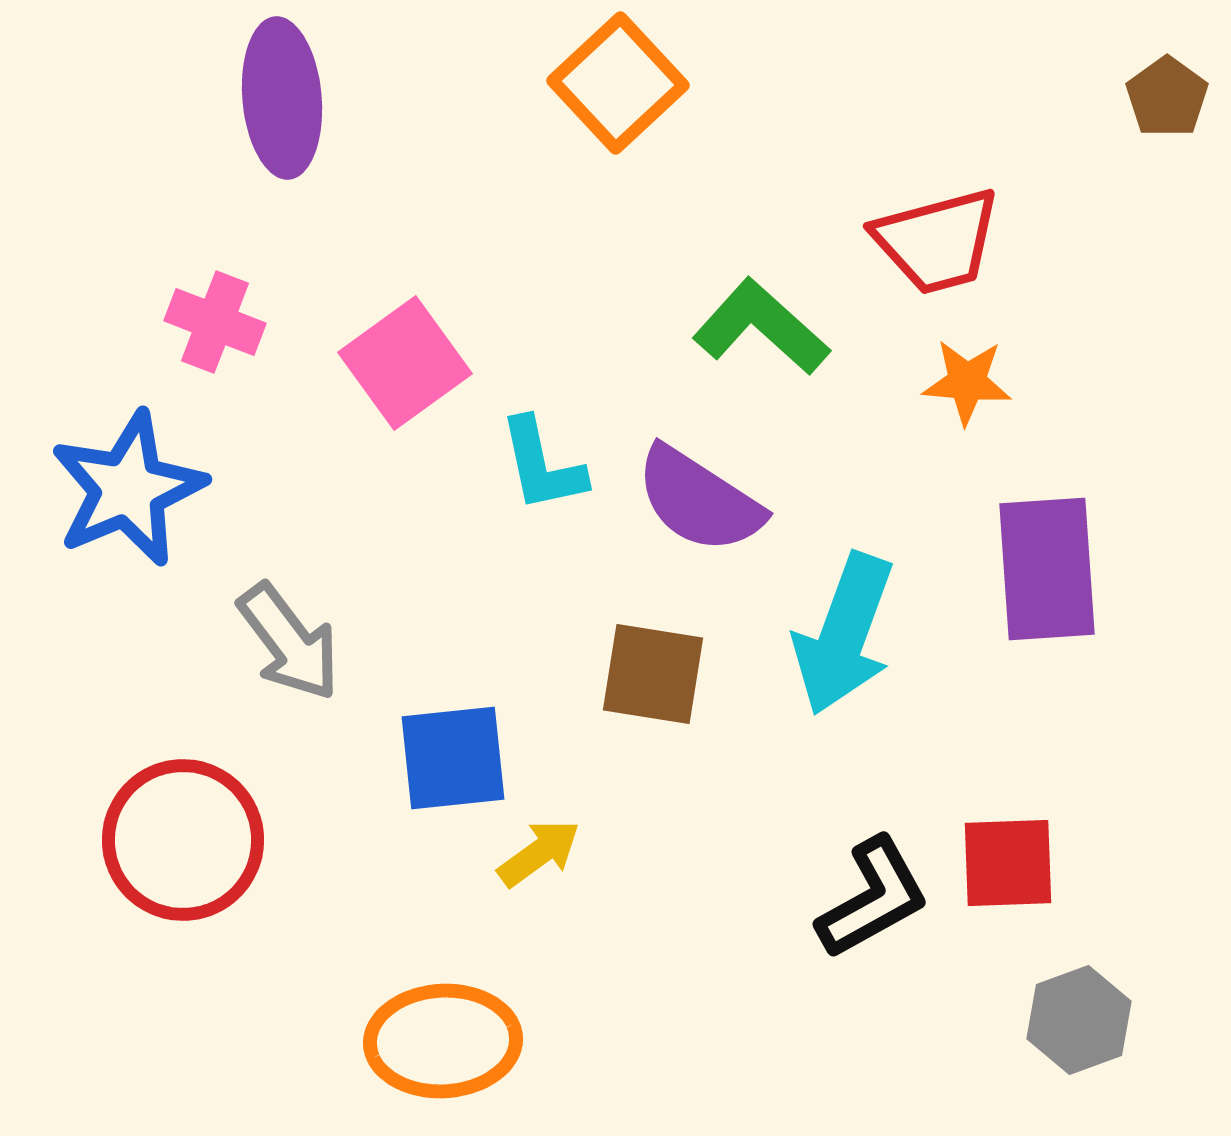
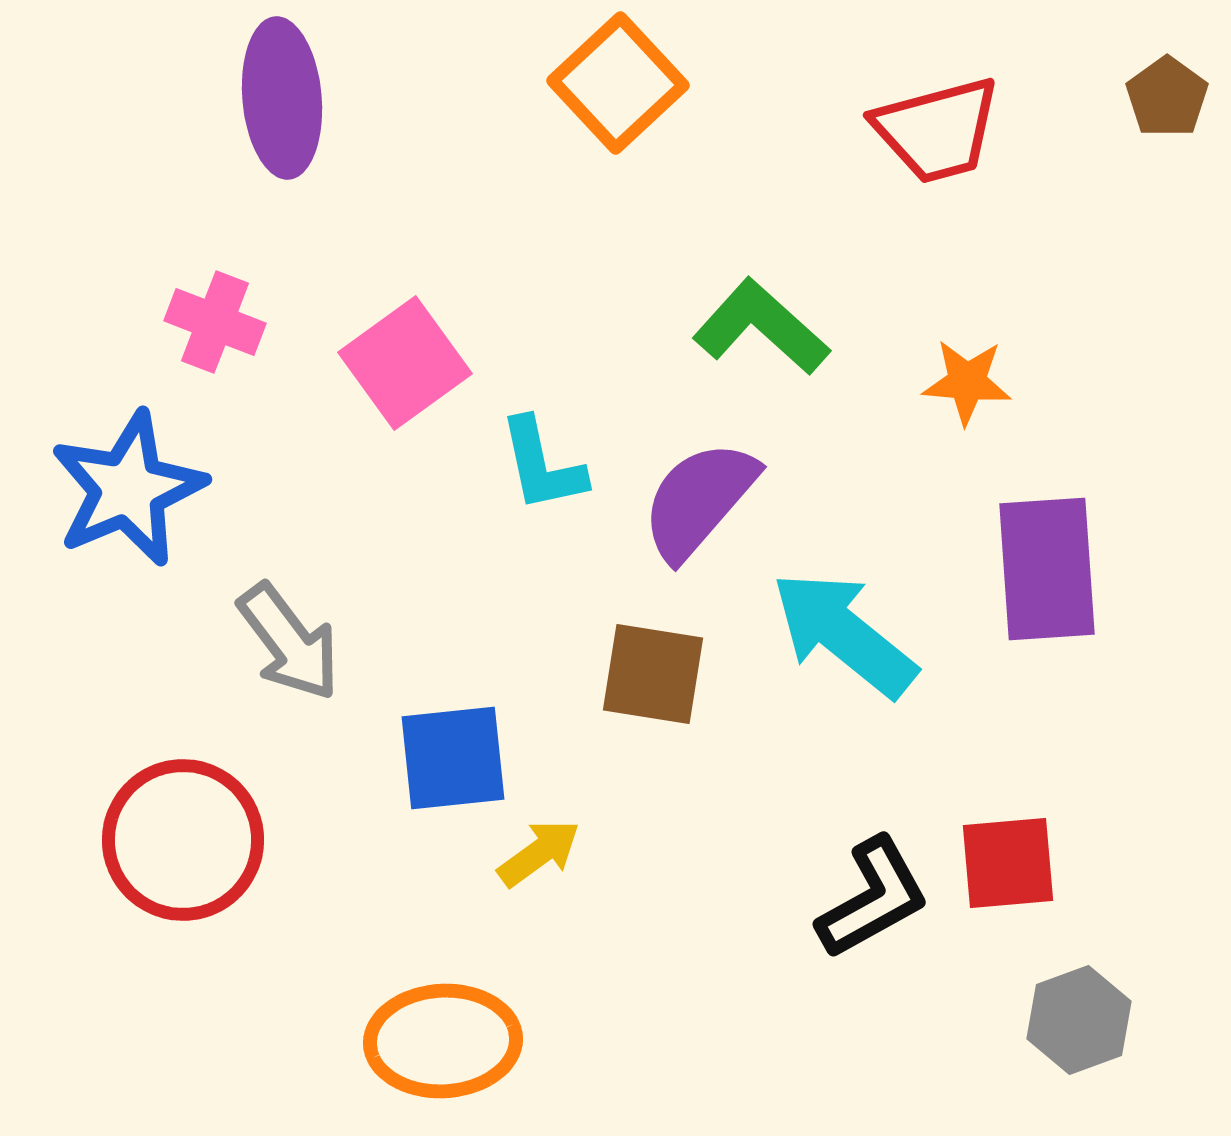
red trapezoid: moved 111 px up
purple semicircle: rotated 98 degrees clockwise
cyan arrow: rotated 109 degrees clockwise
red square: rotated 3 degrees counterclockwise
